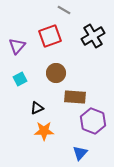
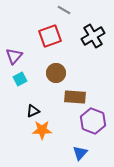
purple triangle: moved 3 px left, 10 px down
black triangle: moved 4 px left, 3 px down
orange star: moved 2 px left, 1 px up
